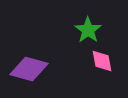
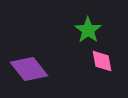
purple diamond: rotated 36 degrees clockwise
